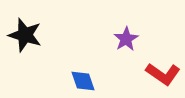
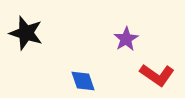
black star: moved 1 px right, 2 px up
red L-shape: moved 6 px left, 1 px down
